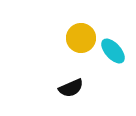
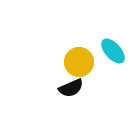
yellow circle: moved 2 px left, 24 px down
